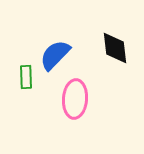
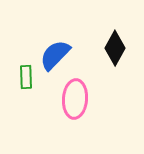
black diamond: rotated 36 degrees clockwise
